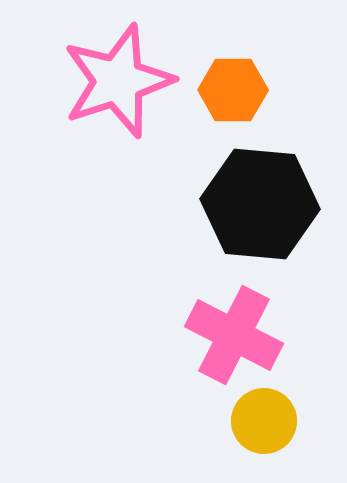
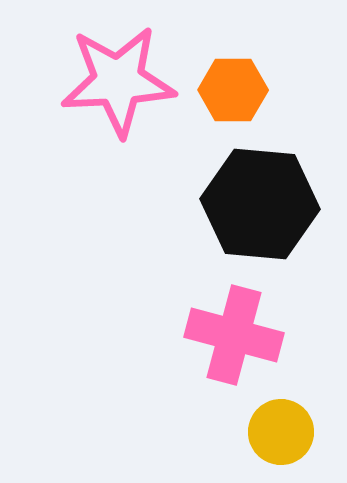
pink star: rotated 15 degrees clockwise
pink cross: rotated 12 degrees counterclockwise
yellow circle: moved 17 px right, 11 px down
